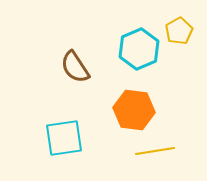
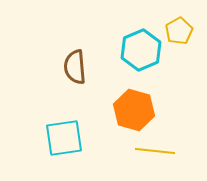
cyan hexagon: moved 2 px right, 1 px down
brown semicircle: rotated 28 degrees clockwise
orange hexagon: rotated 9 degrees clockwise
yellow line: rotated 15 degrees clockwise
